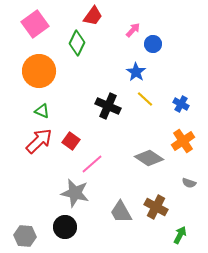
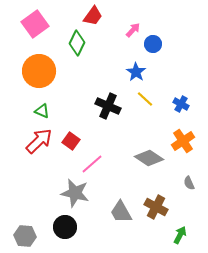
gray semicircle: rotated 48 degrees clockwise
